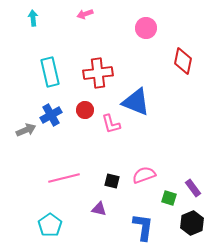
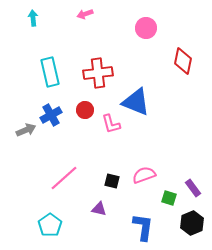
pink line: rotated 28 degrees counterclockwise
